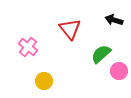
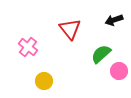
black arrow: rotated 36 degrees counterclockwise
